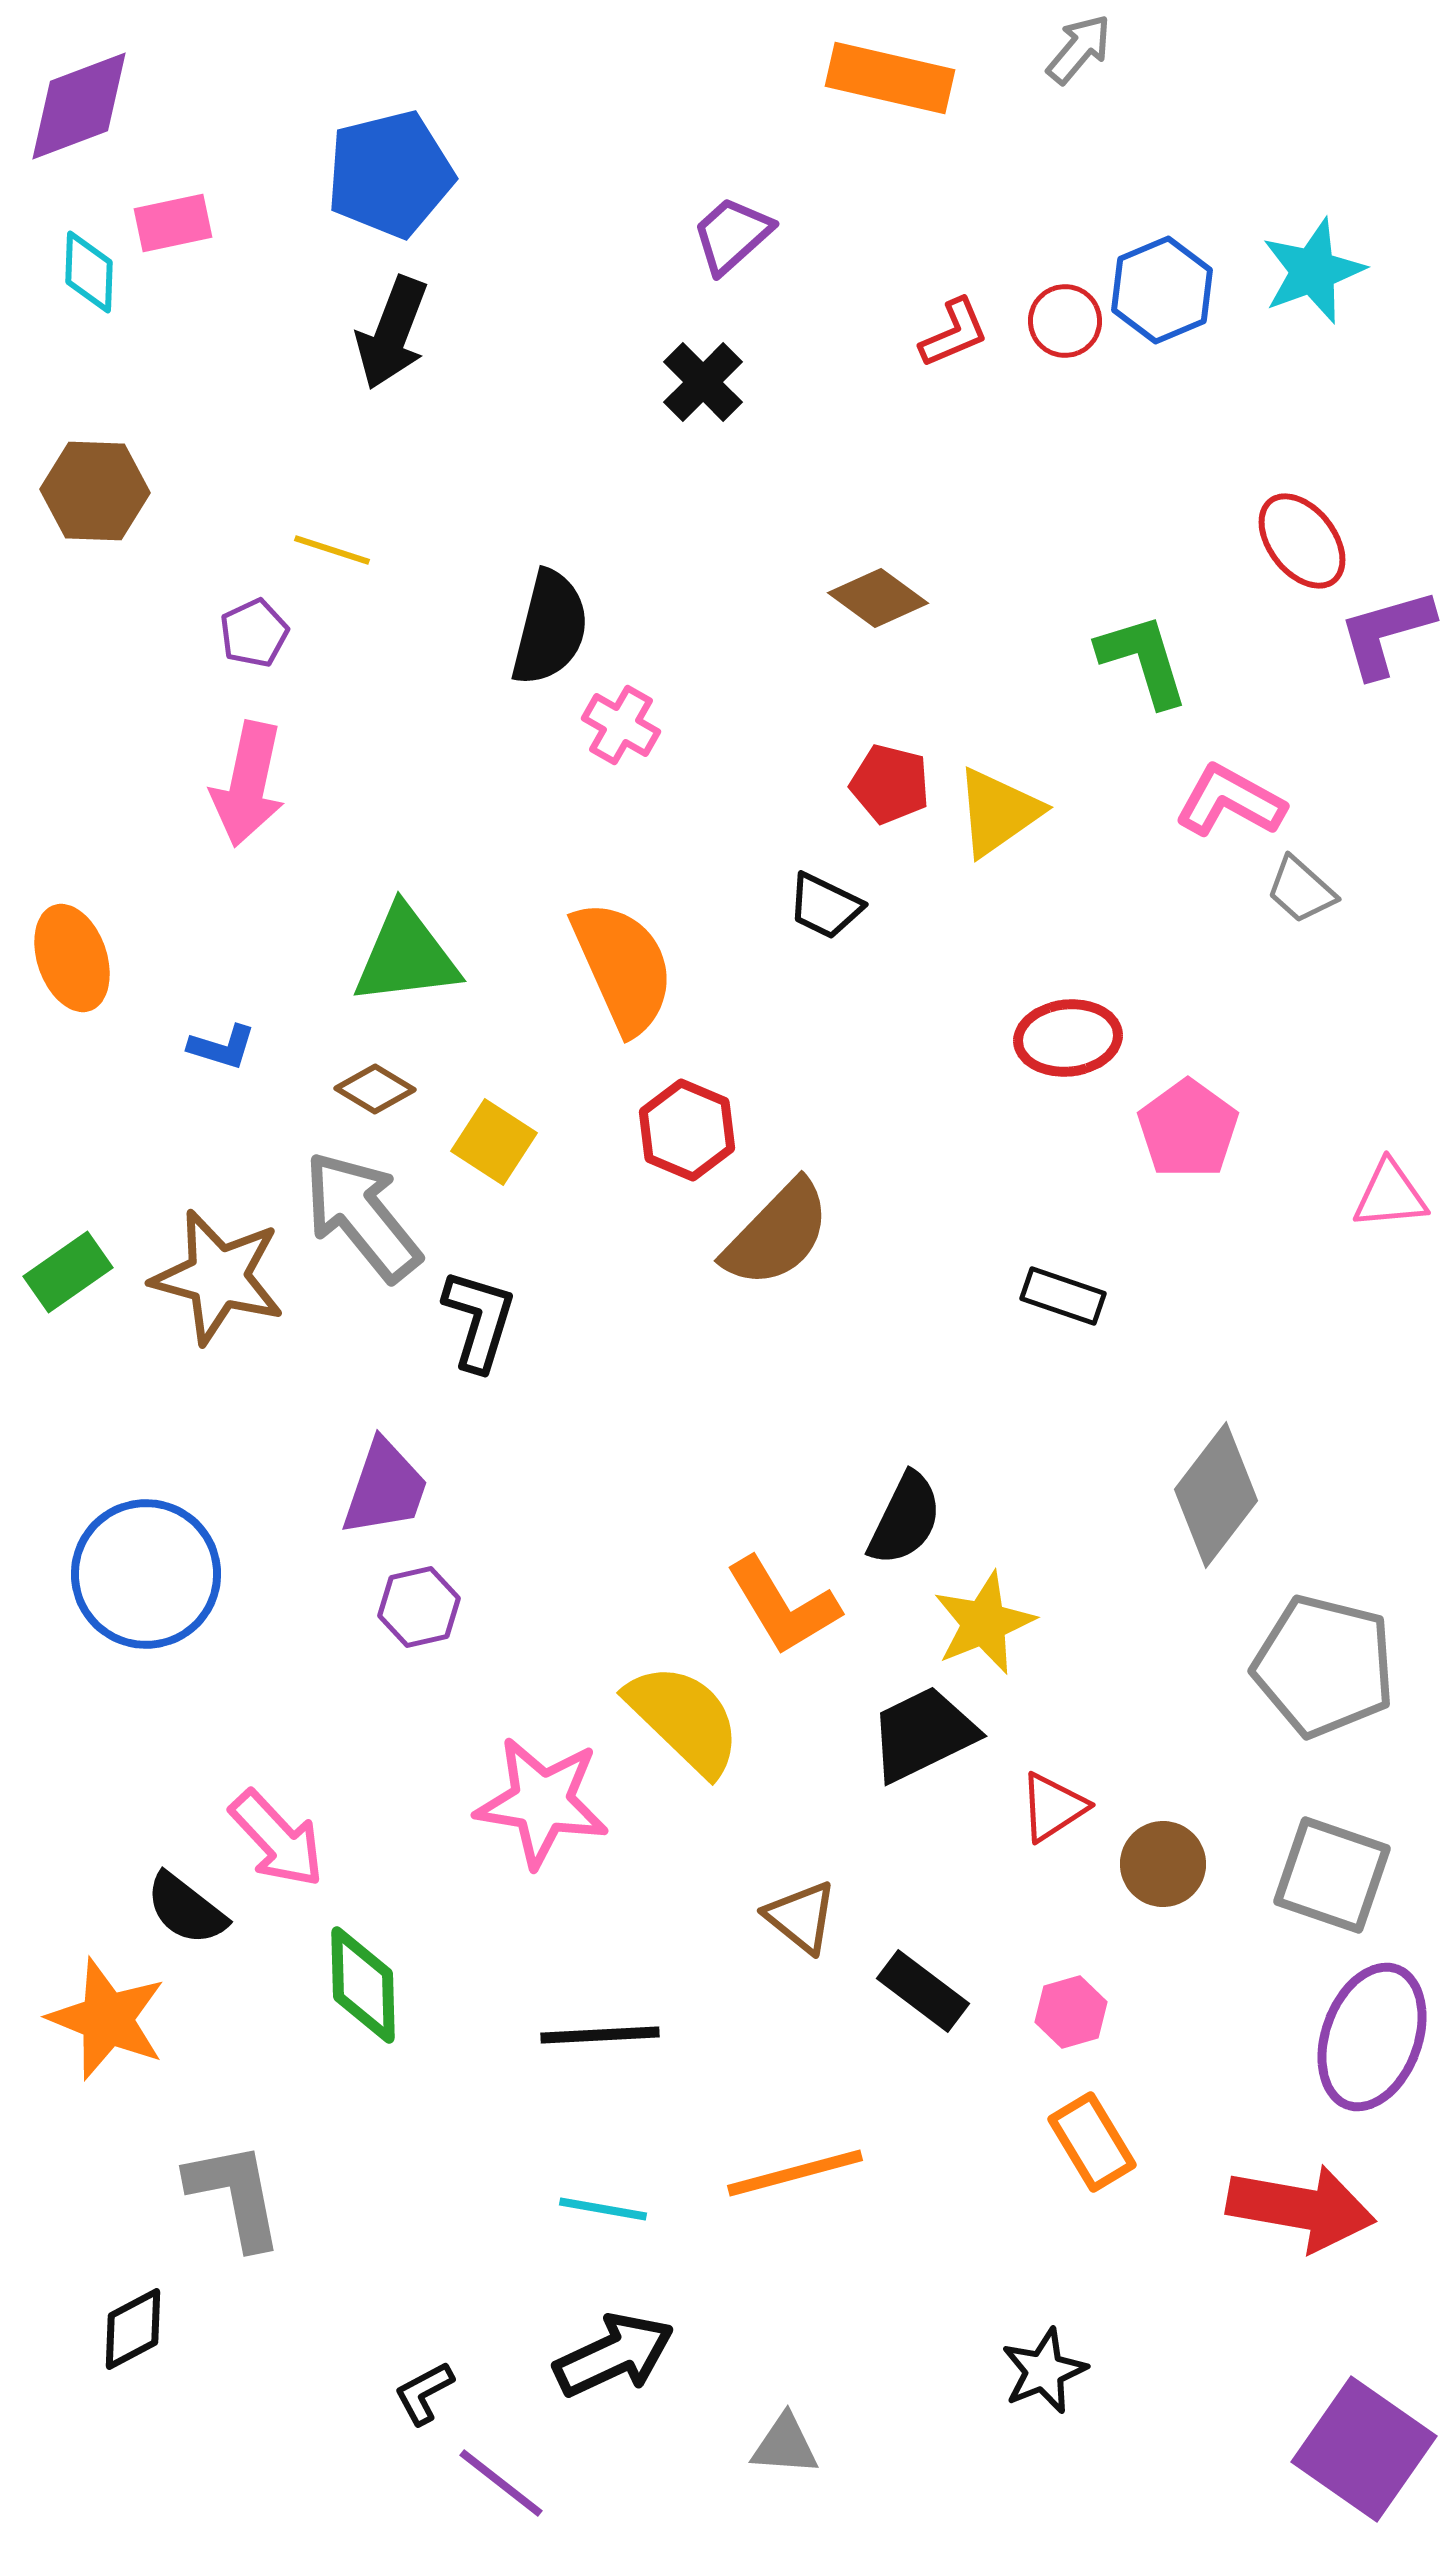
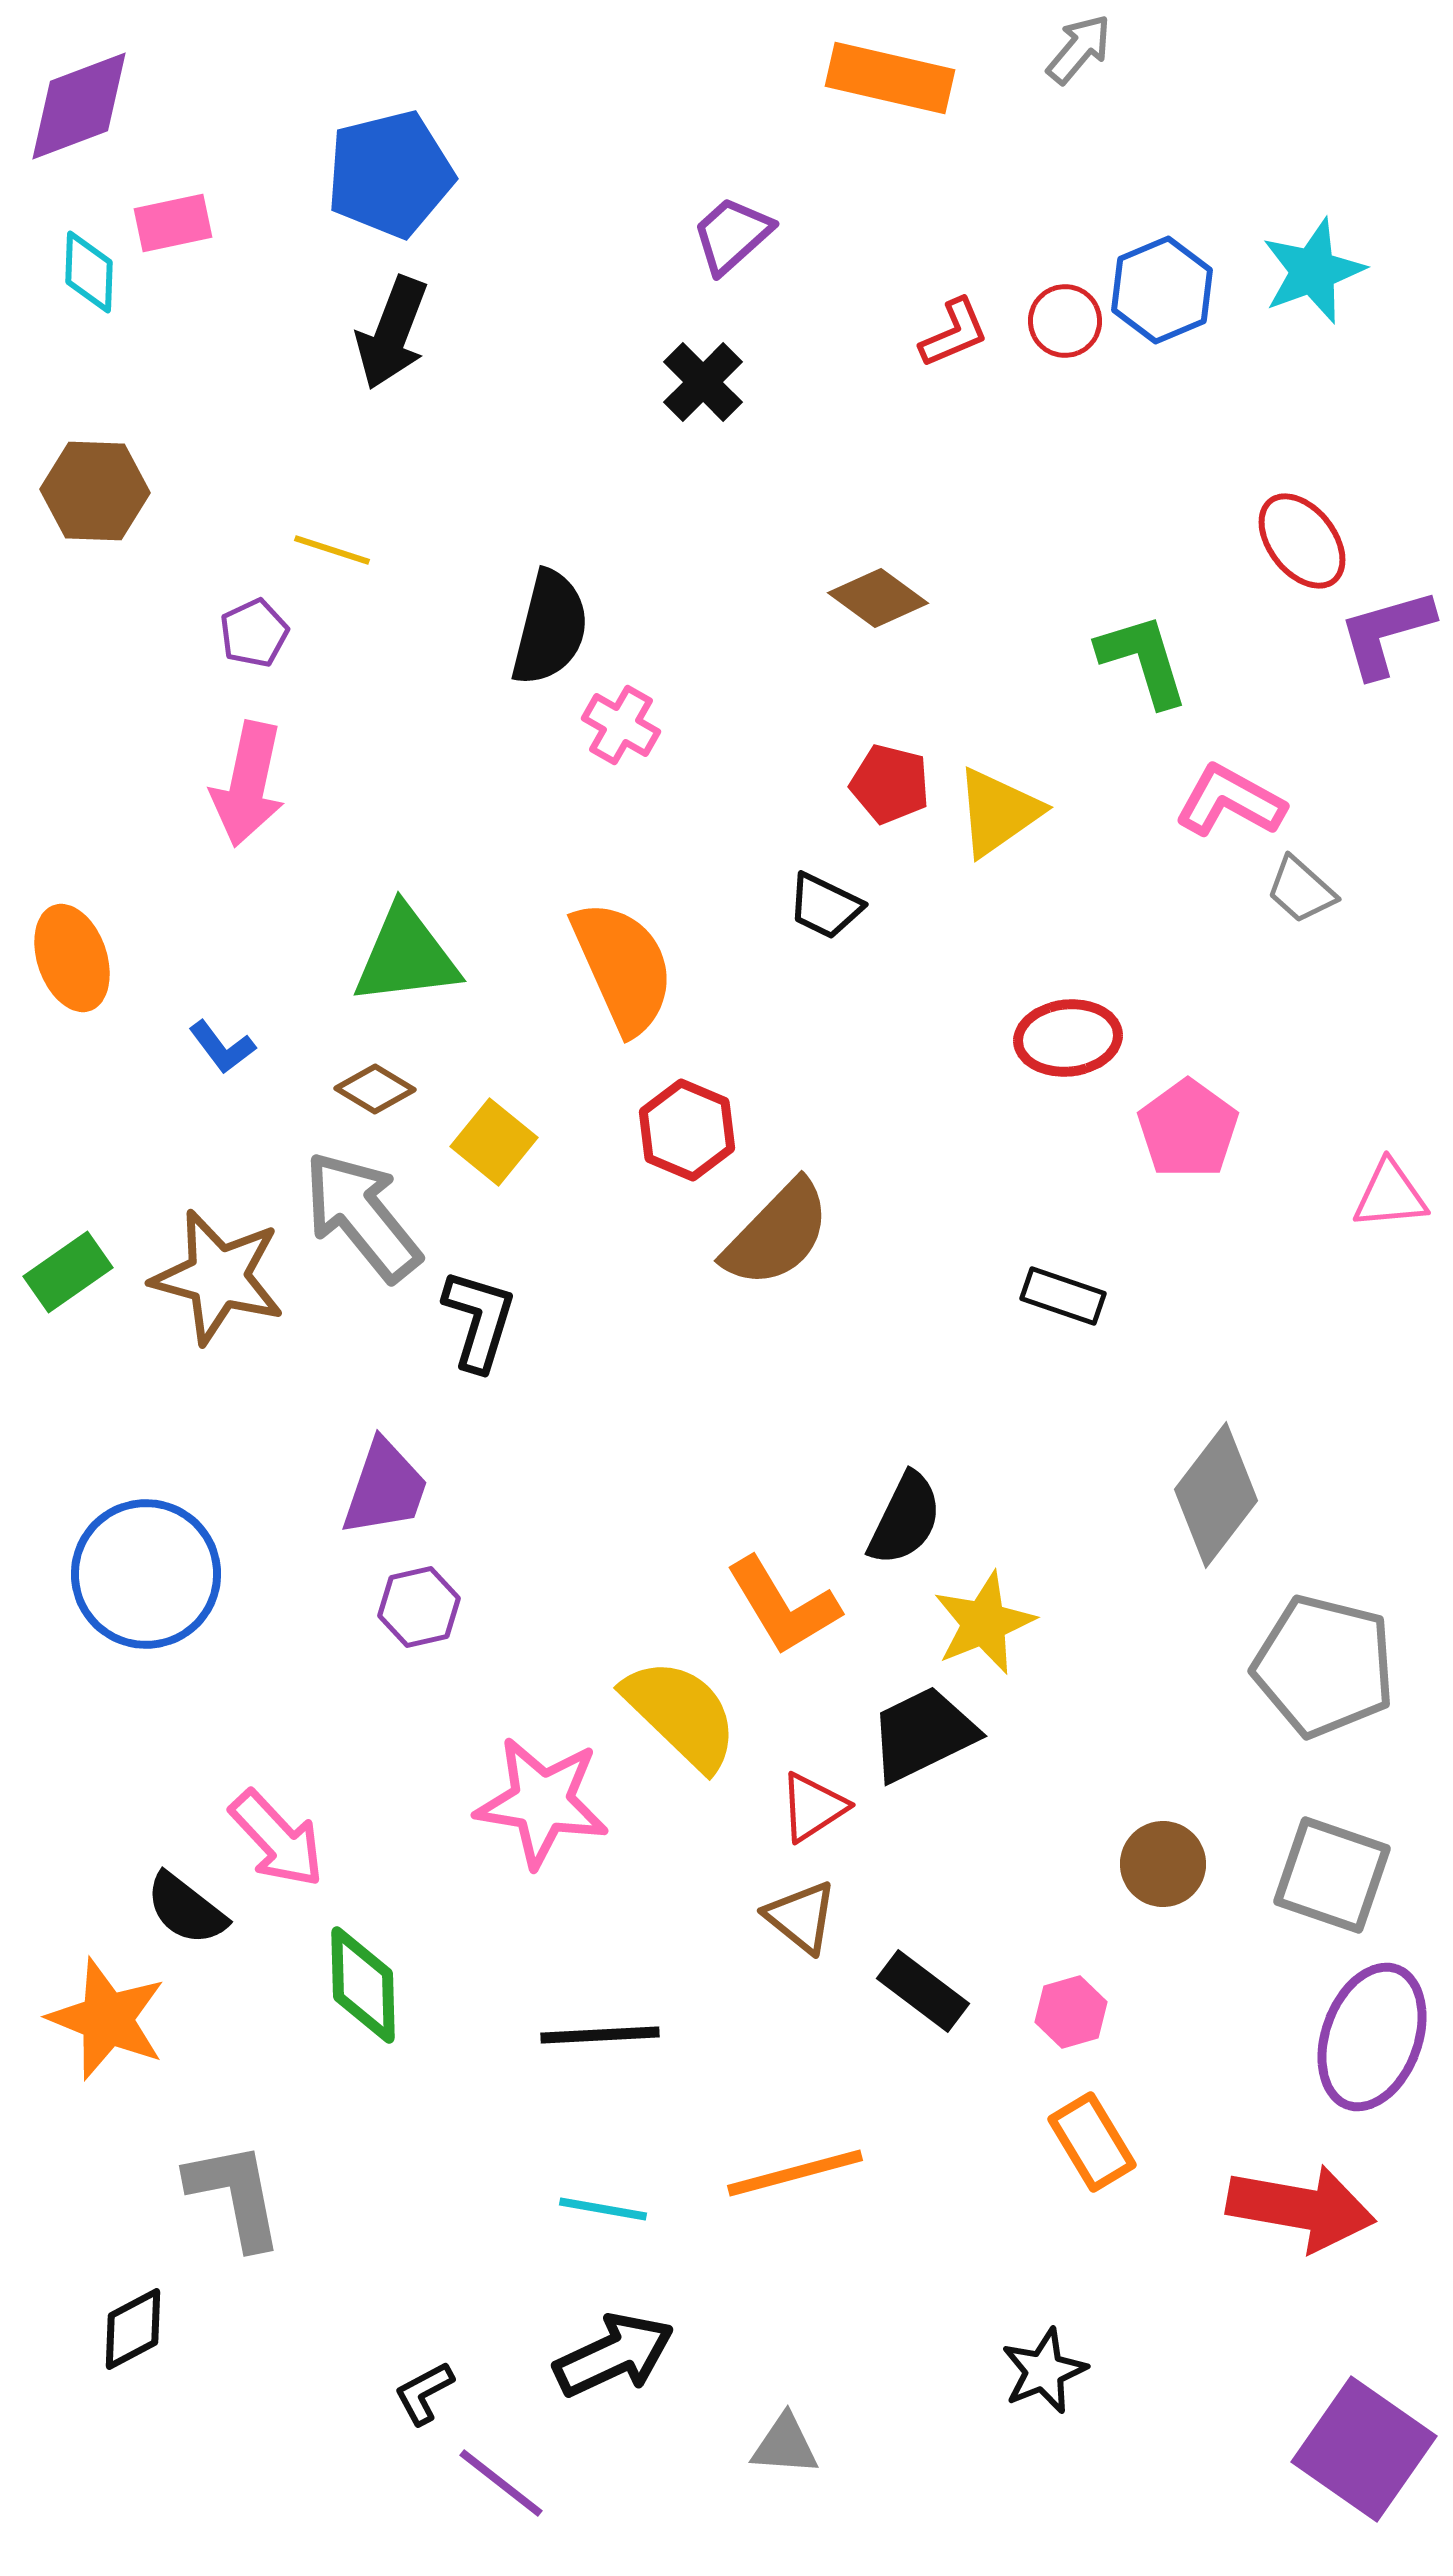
blue L-shape at (222, 1047): rotated 36 degrees clockwise
yellow square at (494, 1142): rotated 6 degrees clockwise
yellow semicircle at (684, 1719): moved 3 px left, 5 px up
red triangle at (1053, 1807): moved 240 px left
